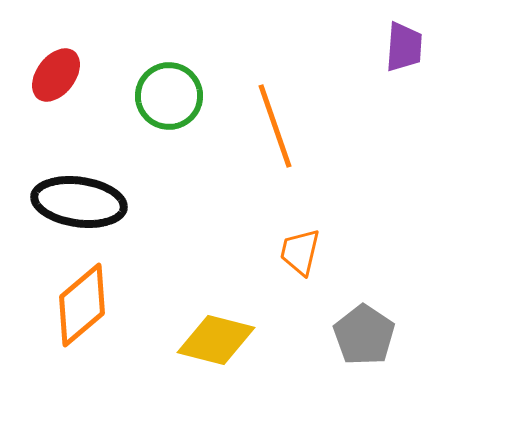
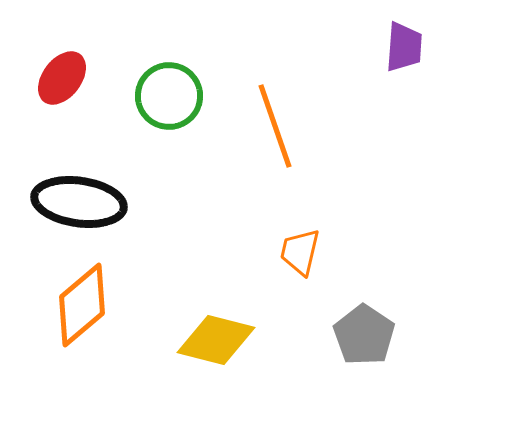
red ellipse: moved 6 px right, 3 px down
